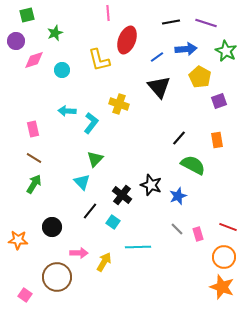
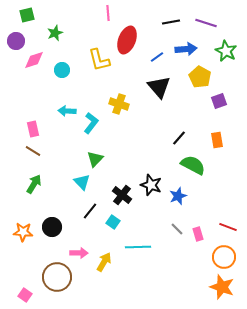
brown line at (34, 158): moved 1 px left, 7 px up
orange star at (18, 240): moved 5 px right, 8 px up
